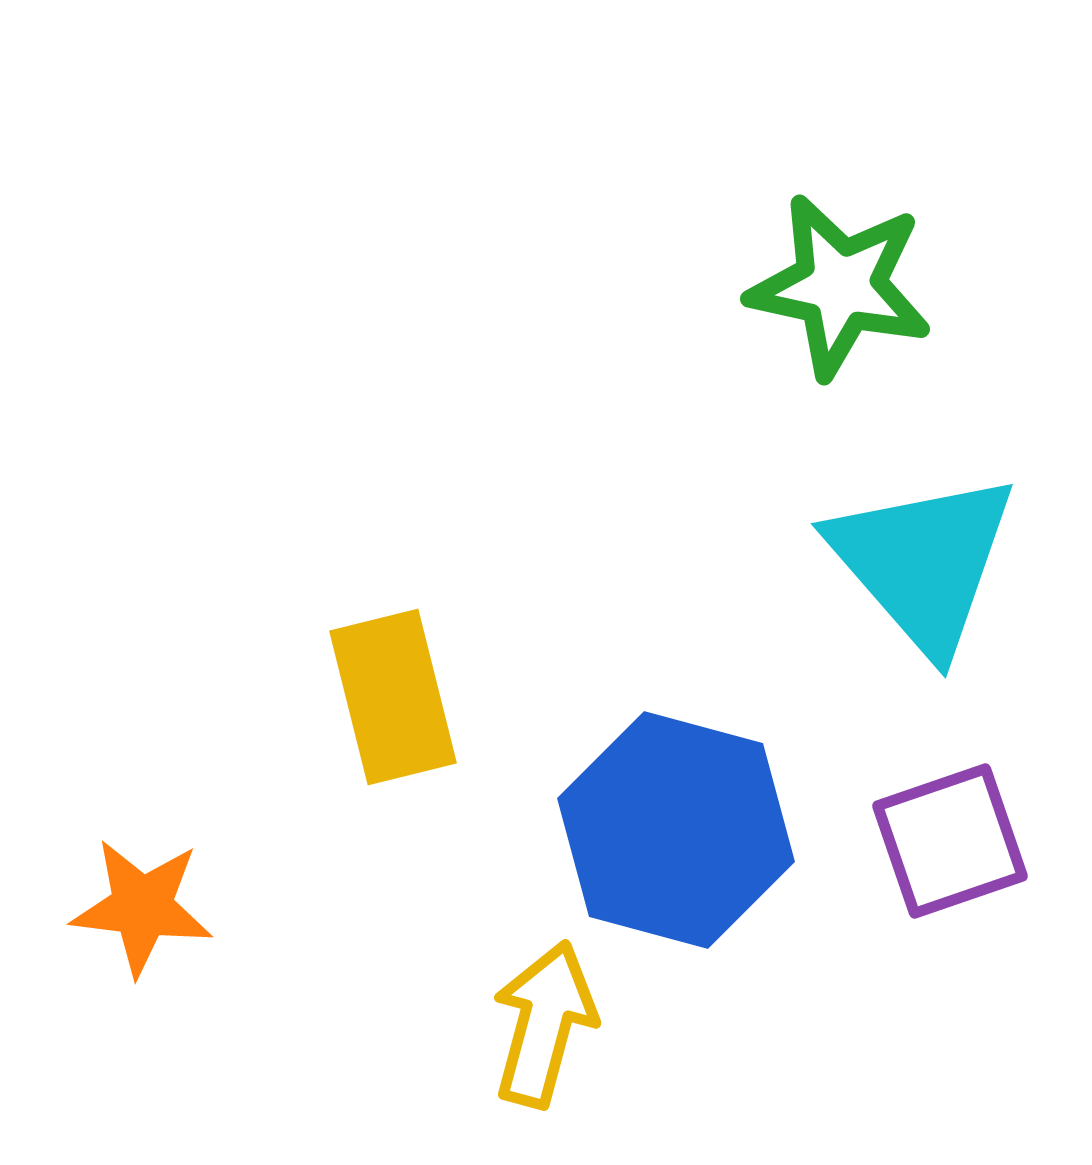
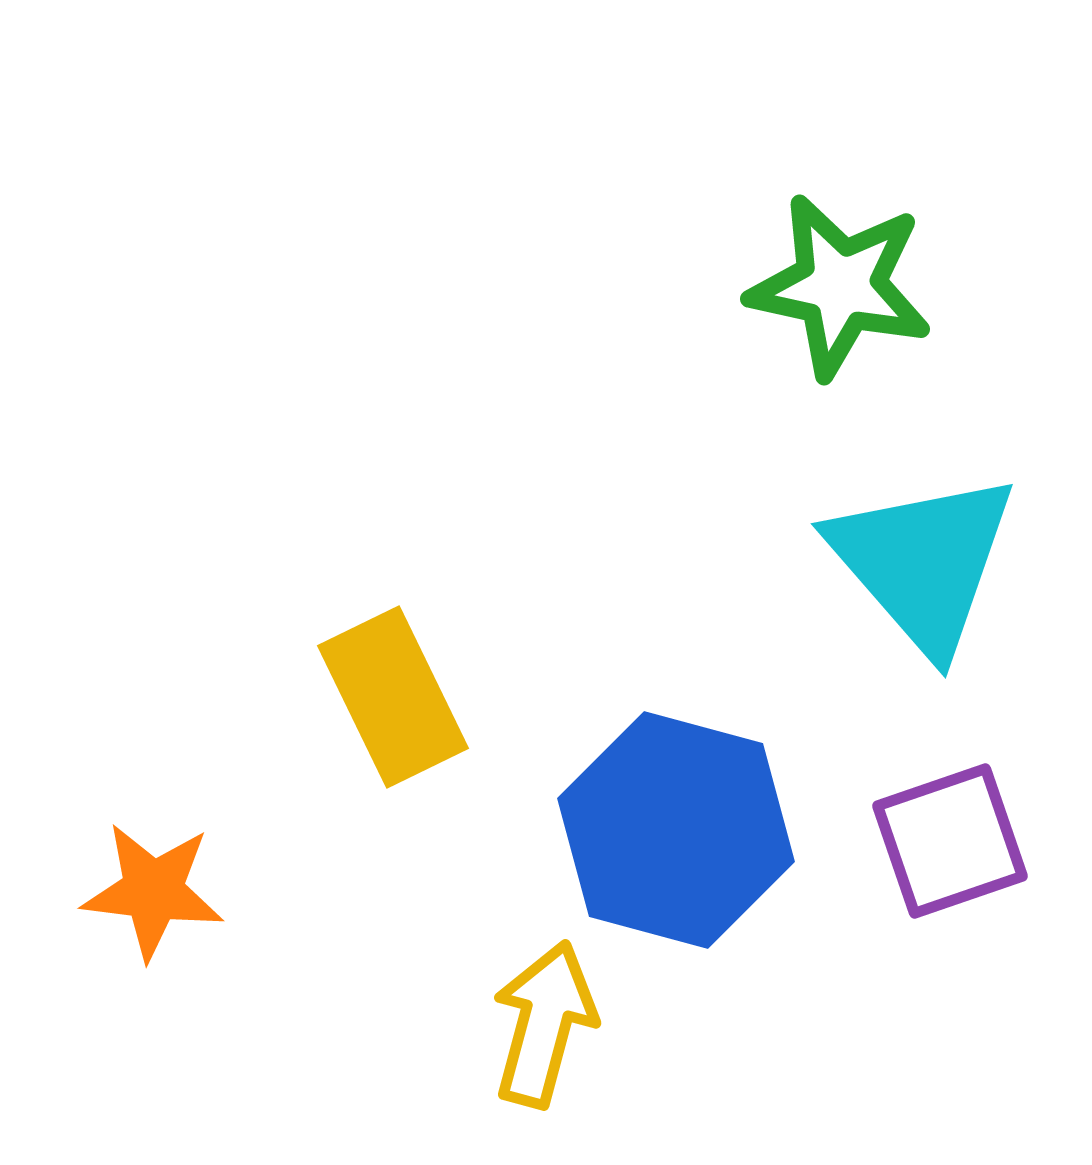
yellow rectangle: rotated 12 degrees counterclockwise
orange star: moved 11 px right, 16 px up
